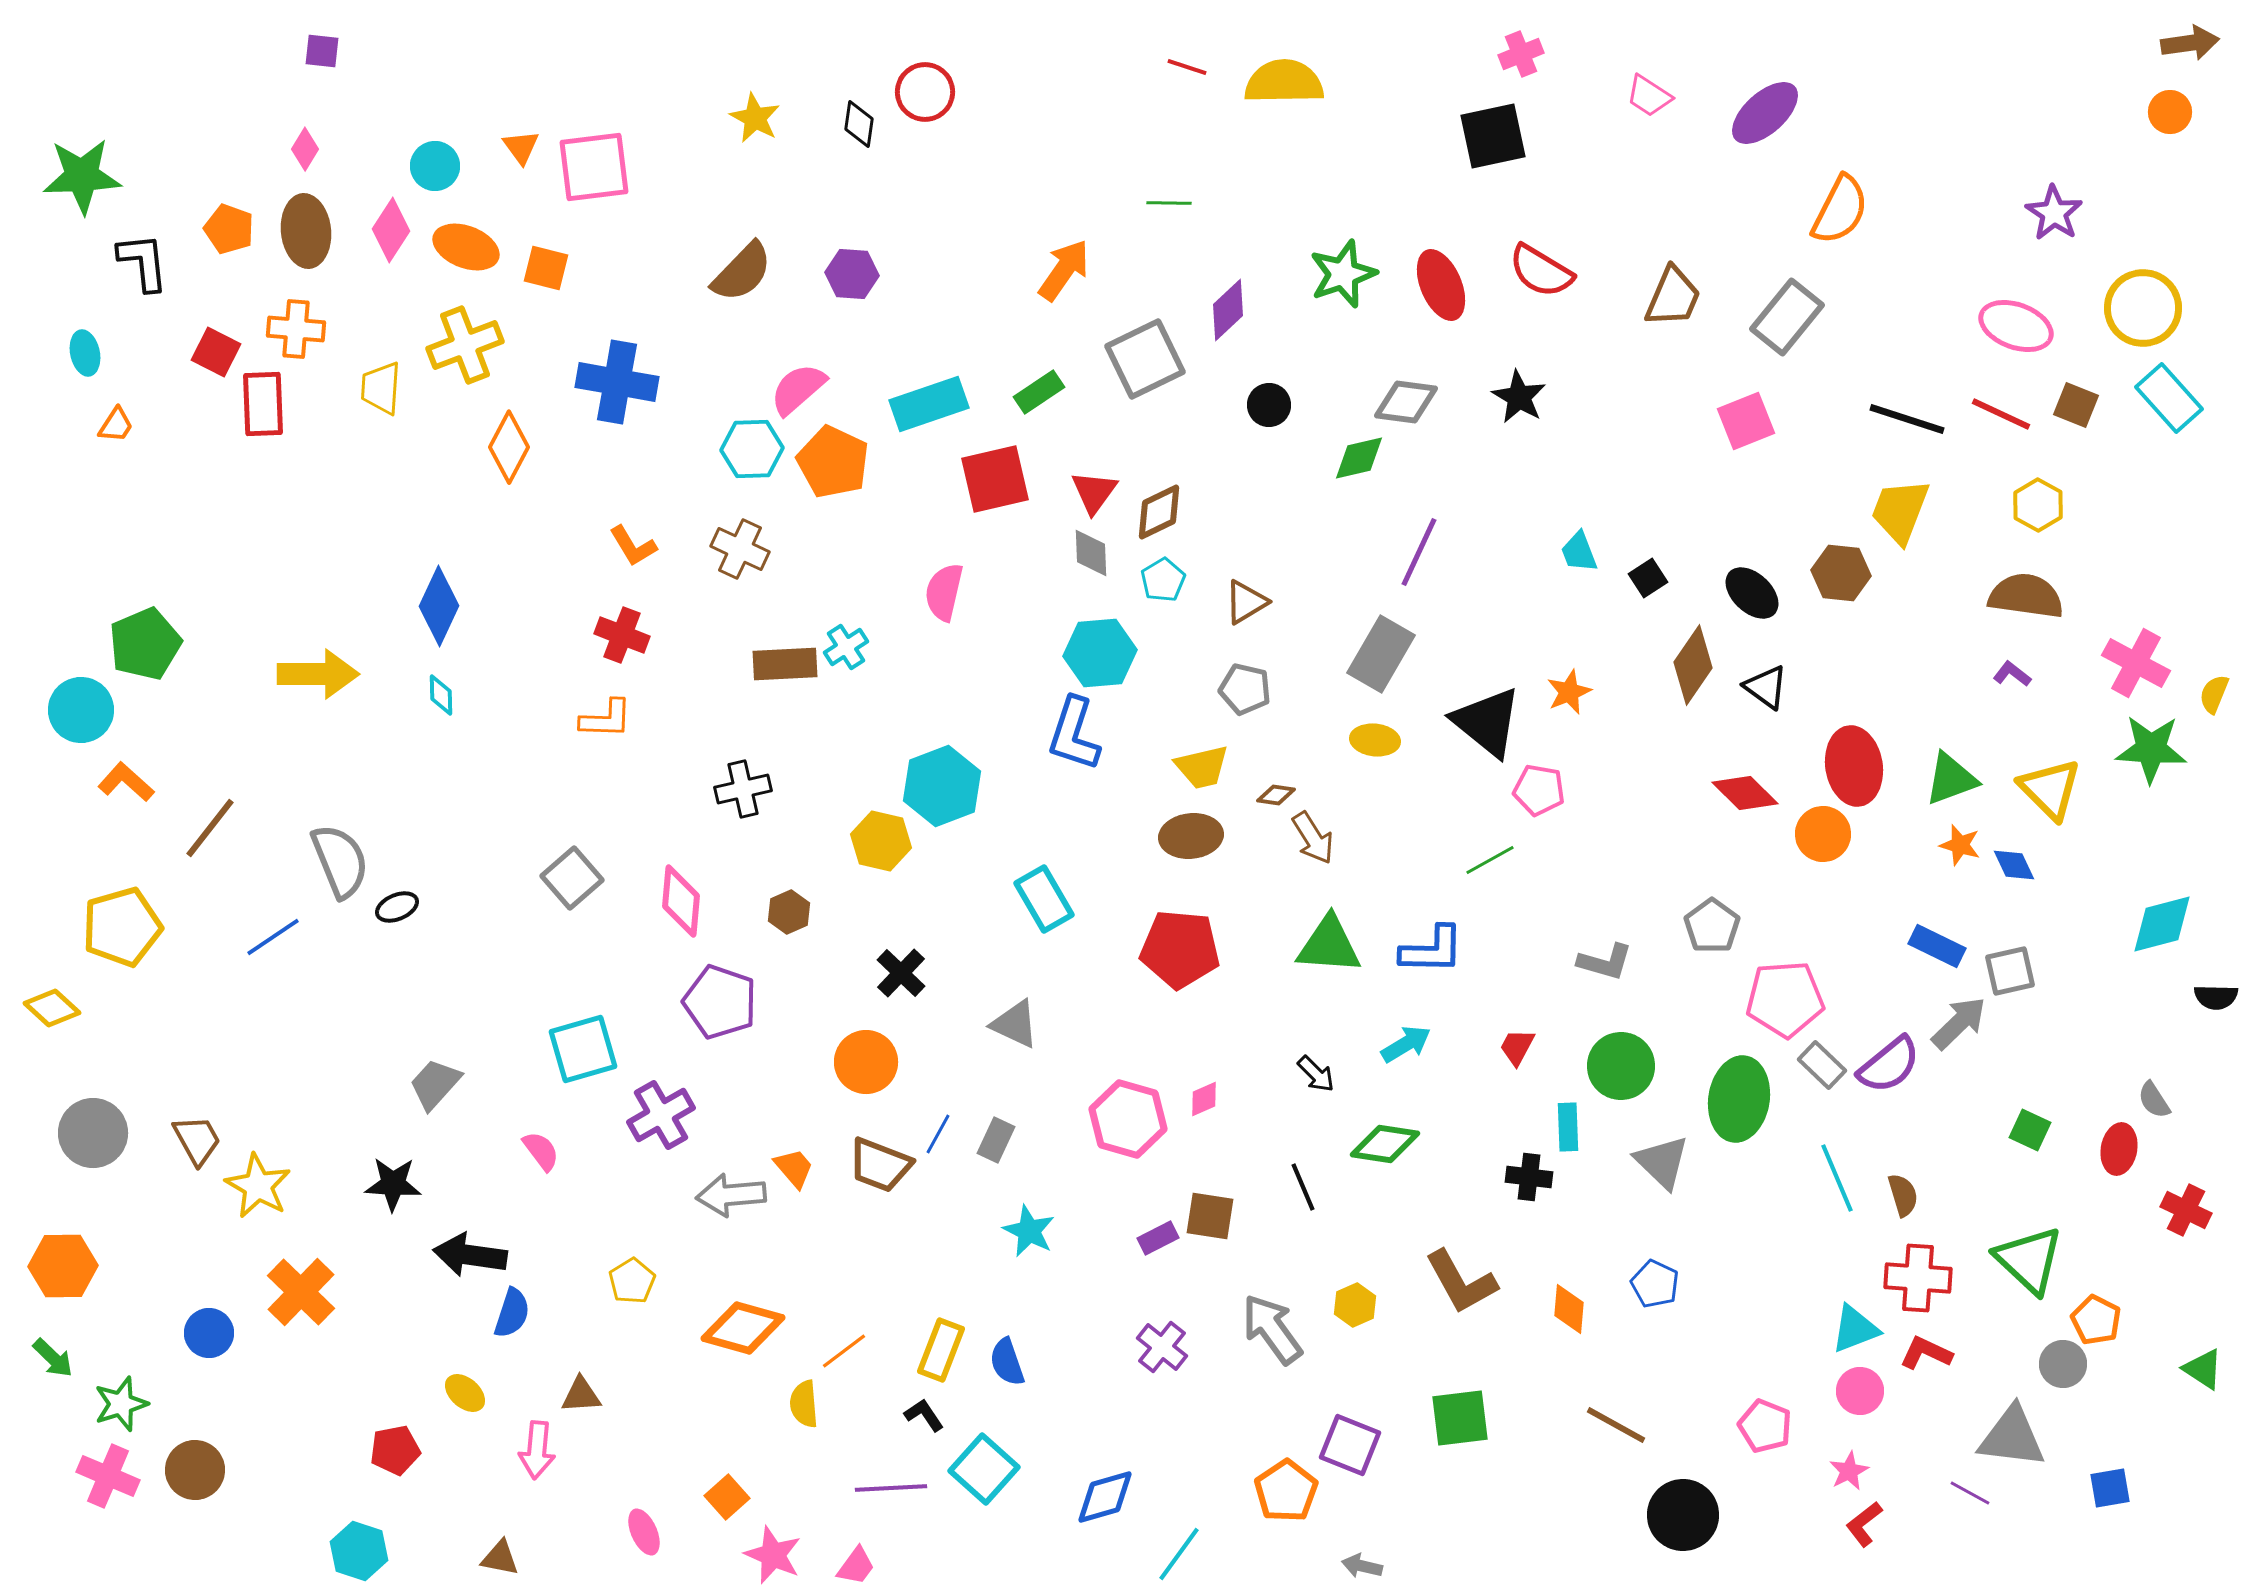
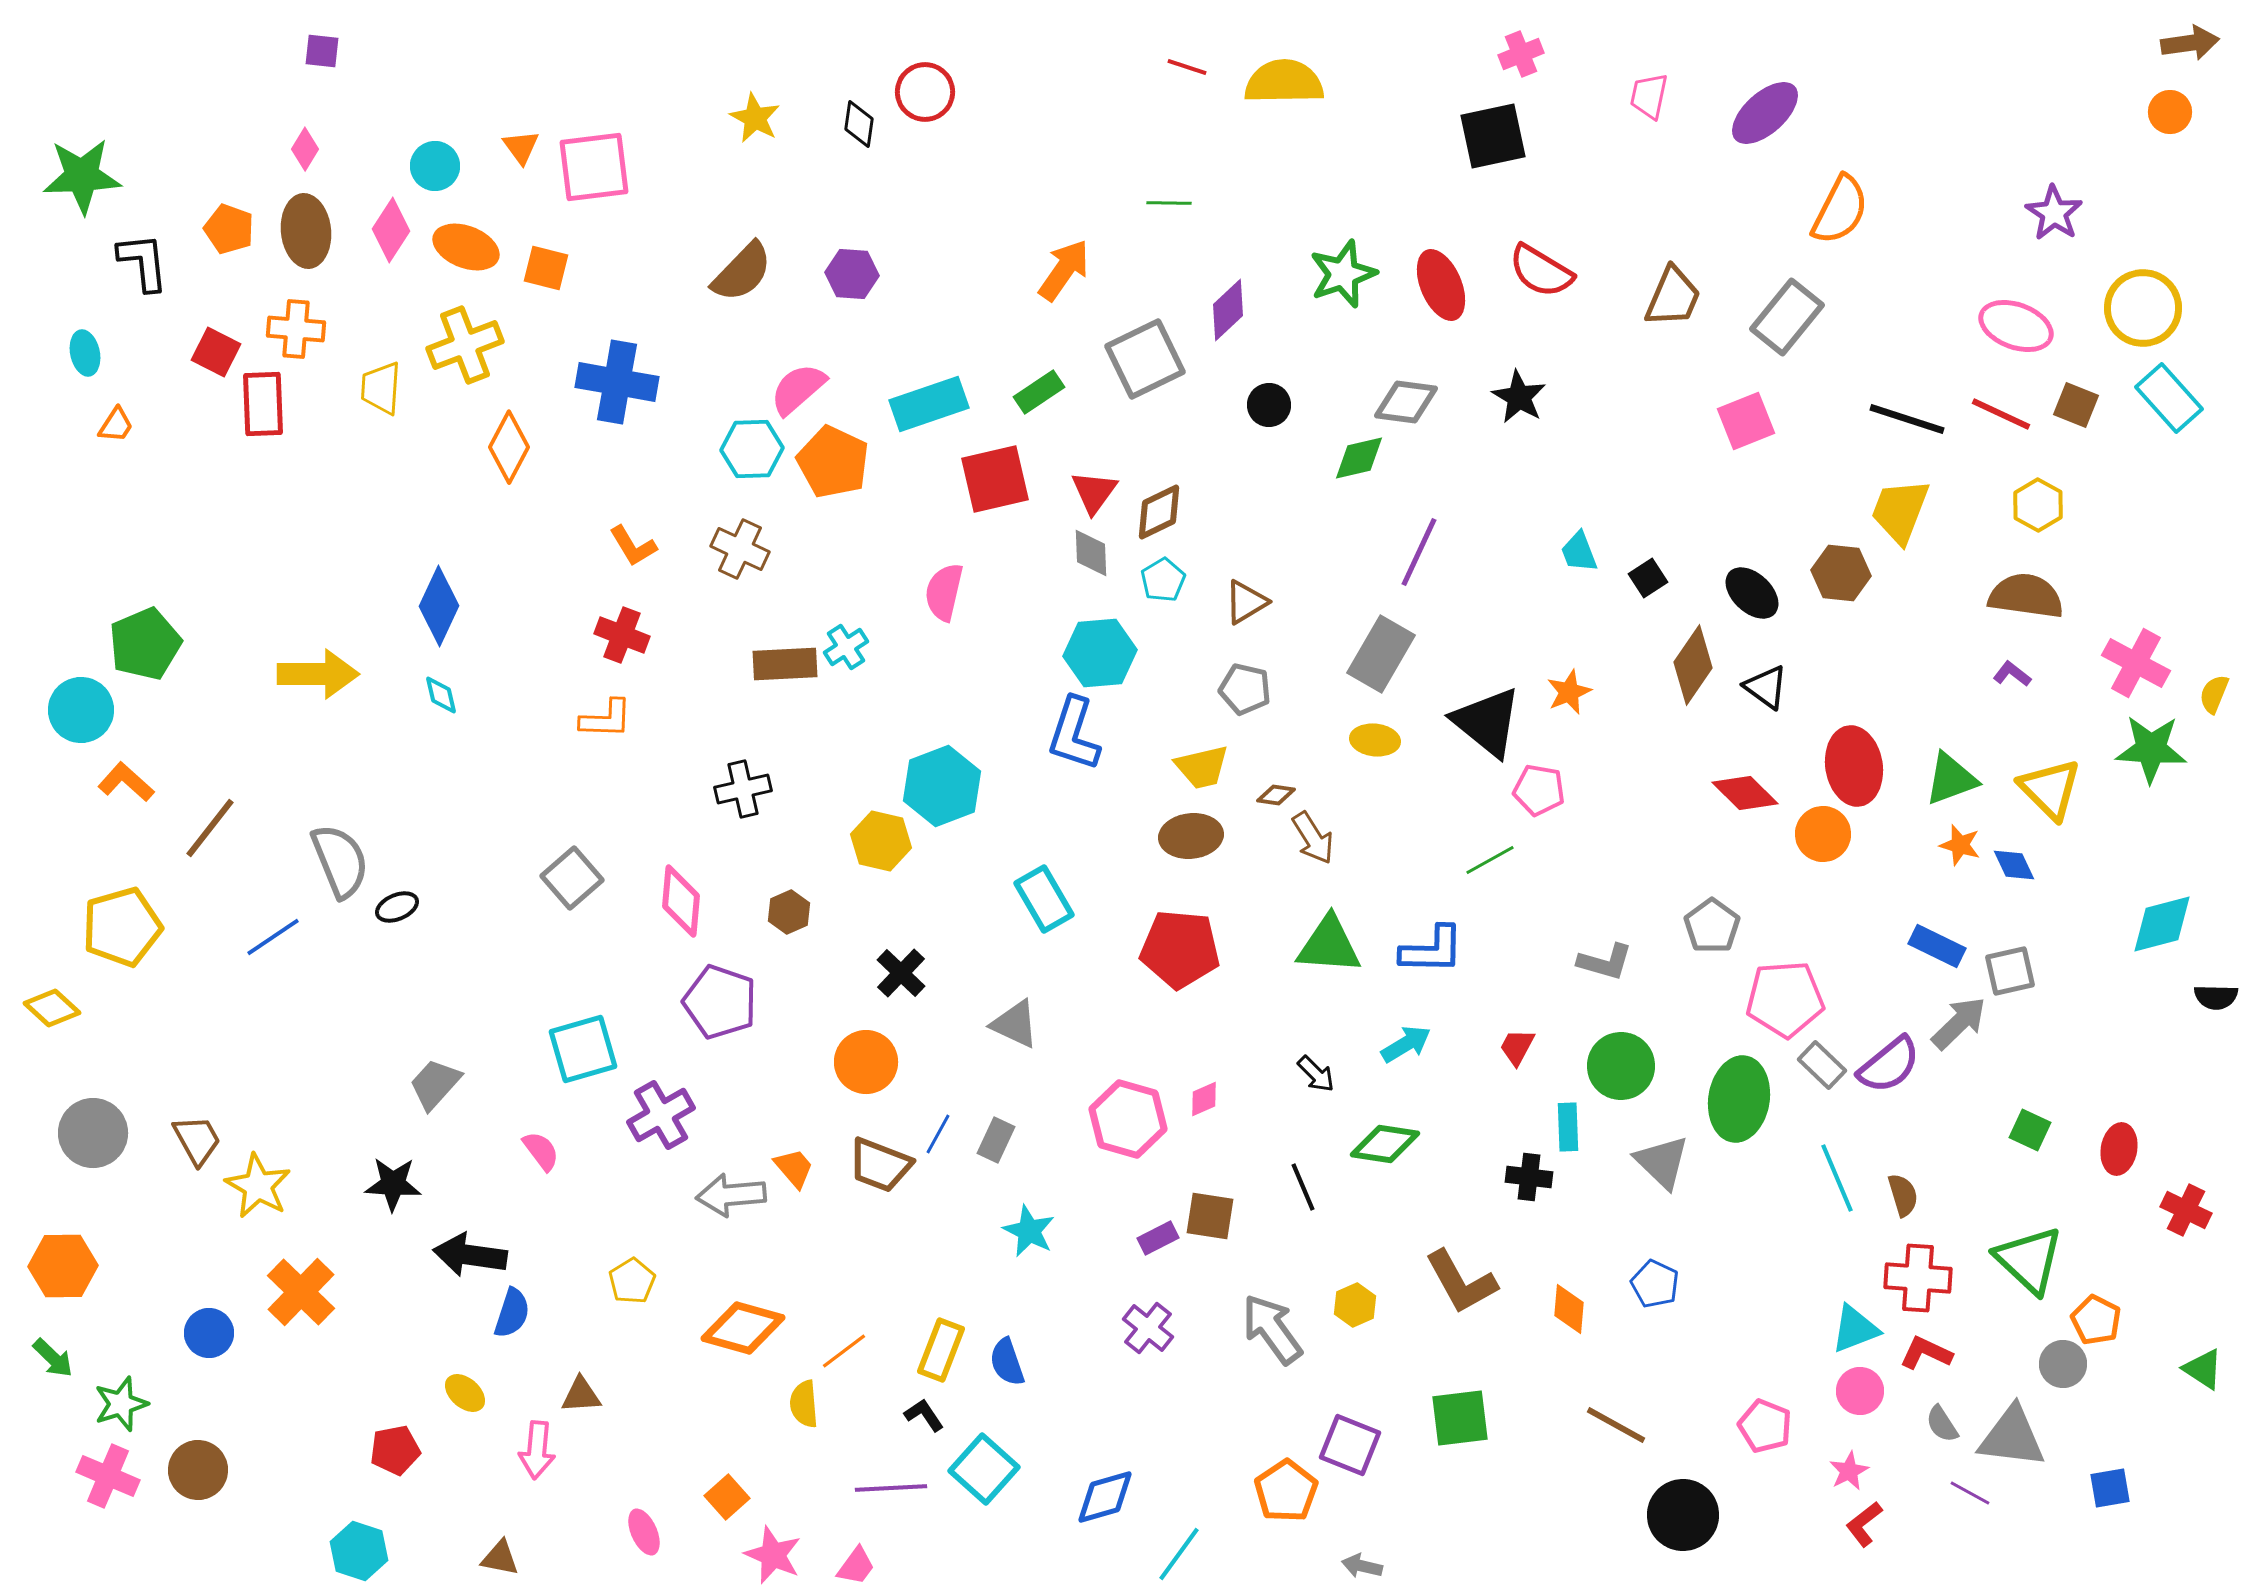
pink trapezoid at (1649, 96): rotated 69 degrees clockwise
cyan diamond at (441, 695): rotated 12 degrees counterclockwise
gray semicircle at (2154, 1100): moved 212 px left, 324 px down
purple cross at (1162, 1347): moved 14 px left, 19 px up
brown circle at (195, 1470): moved 3 px right
